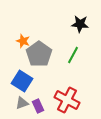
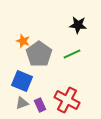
black star: moved 2 px left, 1 px down
green line: moved 1 px left, 1 px up; rotated 36 degrees clockwise
blue square: rotated 10 degrees counterclockwise
purple rectangle: moved 2 px right, 1 px up
